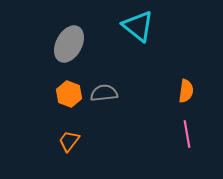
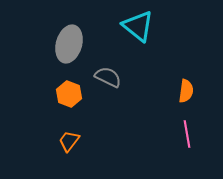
gray ellipse: rotated 12 degrees counterclockwise
gray semicircle: moved 4 px right, 16 px up; rotated 32 degrees clockwise
